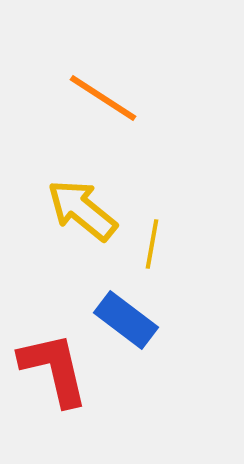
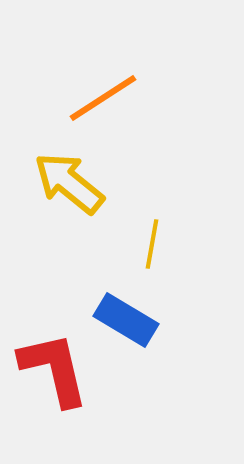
orange line: rotated 66 degrees counterclockwise
yellow arrow: moved 13 px left, 27 px up
blue rectangle: rotated 6 degrees counterclockwise
